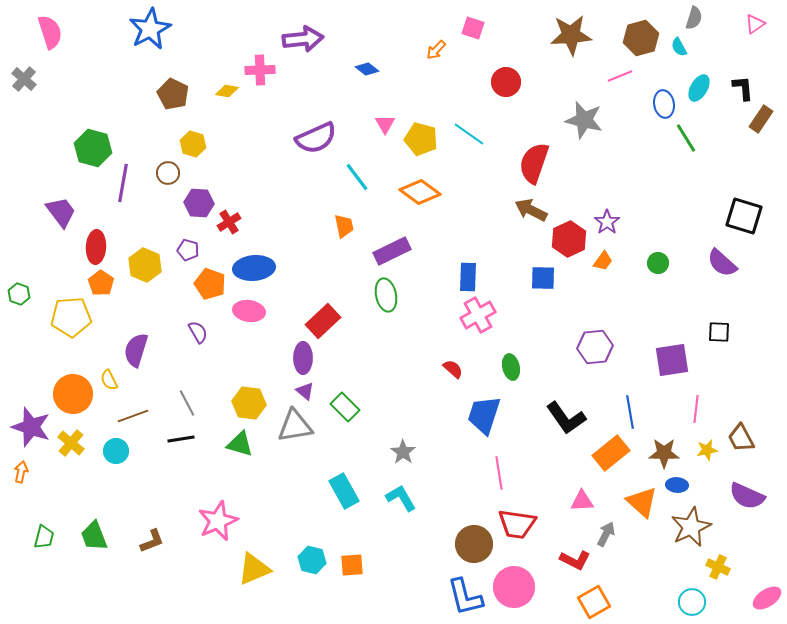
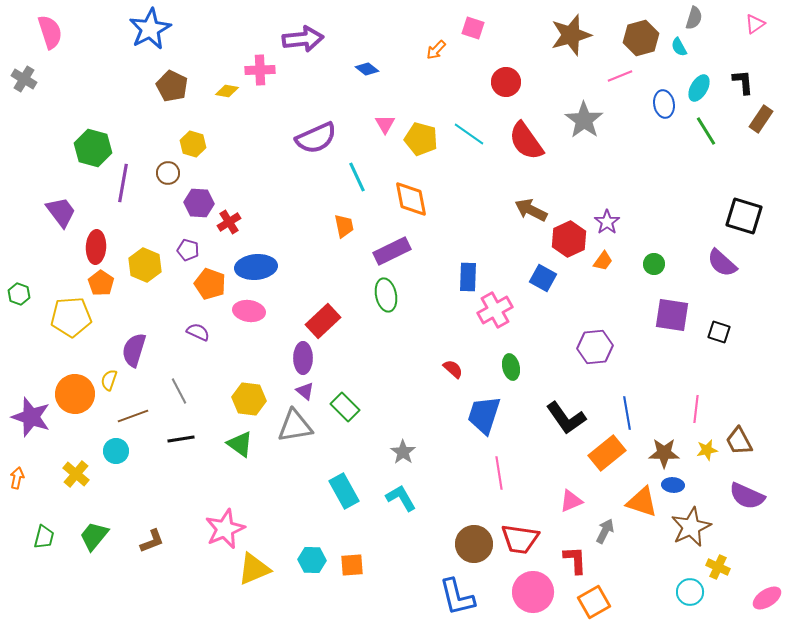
brown star at (571, 35): rotated 12 degrees counterclockwise
gray cross at (24, 79): rotated 10 degrees counterclockwise
black L-shape at (743, 88): moved 6 px up
brown pentagon at (173, 94): moved 1 px left, 8 px up
gray star at (584, 120): rotated 21 degrees clockwise
green line at (686, 138): moved 20 px right, 7 px up
red semicircle at (534, 163): moved 8 px left, 22 px up; rotated 54 degrees counterclockwise
cyan line at (357, 177): rotated 12 degrees clockwise
orange diamond at (420, 192): moved 9 px left, 7 px down; rotated 42 degrees clockwise
green circle at (658, 263): moved 4 px left, 1 px down
blue ellipse at (254, 268): moved 2 px right, 1 px up
blue square at (543, 278): rotated 28 degrees clockwise
pink cross at (478, 315): moved 17 px right, 5 px up
purple semicircle at (198, 332): rotated 35 degrees counterclockwise
black square at (719, 332): rotated 15 degrees clockwise
purple semicircle at (136, 350): moved 2 px left
purple square at (672, 360): moved 45 px up; rotated 18 degrees clockwise
yellow semicircle at (109, 380): rotated 45 degrees clockwise
orange circle at (73, 394): moved 2 px right
gray line at (187, 403): moved 8 px left, 12 px up
yellow hexagon at (249, 403): moved 4 px up
blue line at (630, 412): moved 3 px left, 1 px down
purple star at (31, 427): moved 10 px up
brown trapezoid at (741, 438): moved 2 px left, 3 px down
yellow cross at (71, 443): moved 5 px right, 31 px down
green triangle at (240, 444): rotated 20 degrees clockwise
orange rectangle at (611, 453): moved 4 px left
orange arrow at (21, 472): moved 4 px left, 6 px down
blue ellipse at (677, 485): moved 4 px left
pink triangle at (582, 501): moved 11 px left; rotated 20 degrees counterclockwise
orange triangle at (642, 502): rotated 24 degrees counterclockwise
pink star at (218, 521): moved 7 px right, 8 px down
red trapezoid at (517, 524): moved 3 px right, 15 px down
gray arrow at (606, 534): moved 1 px left, 3 px up
green trapezoid at (94, 536): rotated 60 degrees clockwise
cyan hexagon at (312, 560): rotated 12 degrees counterclockwise
red L-shape at (575, 560): rotated 120 degrees counterclockwise
pink circle at (514, 587): moved 19 px right, 5 px down
blue L-shape at (465, 597): moved 8 px left
cyan circle at (692, 602): moved 2 px left, 10 px up
